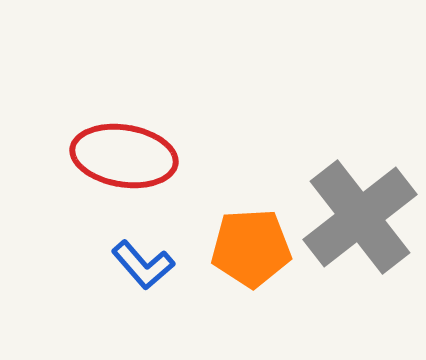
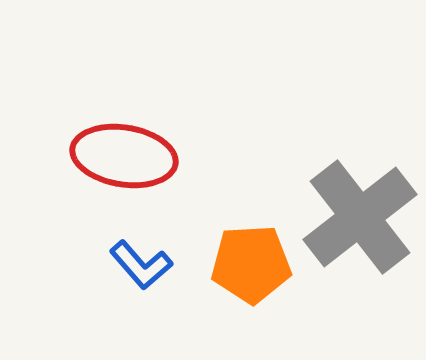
orange pentagon: moved 16 px down
blue L-shape: moved 2 px left
